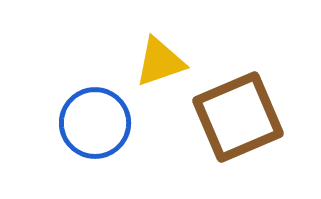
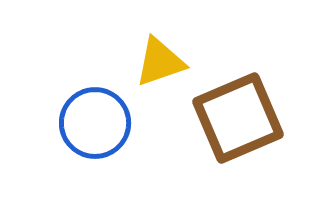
brown square: moved 1 px down
